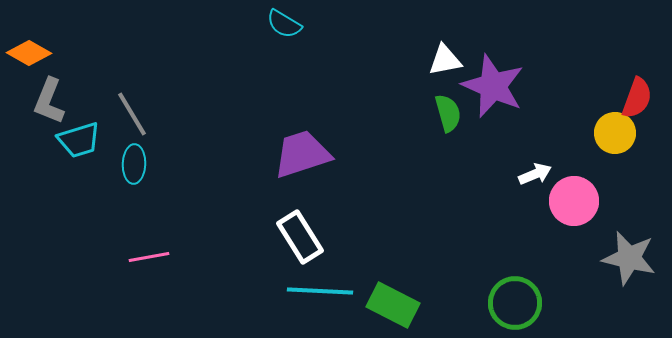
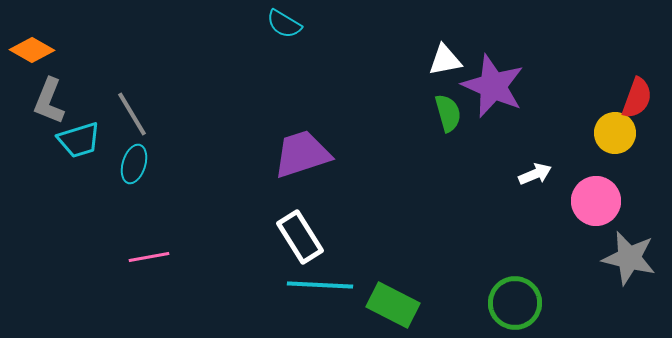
orange diamond: moved 3 px right, 3 px up
cyan ellipse: rotated 15 degrees clockwise
pink circle: moved 22 px right
cyan line: moved 6 px up
